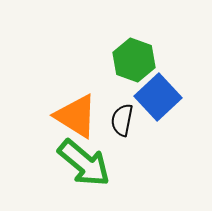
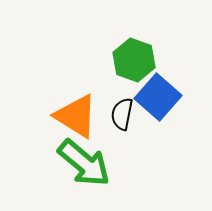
blue square: rotated 6 degrees counterclockwise
black semicircle: moved 6 px up
